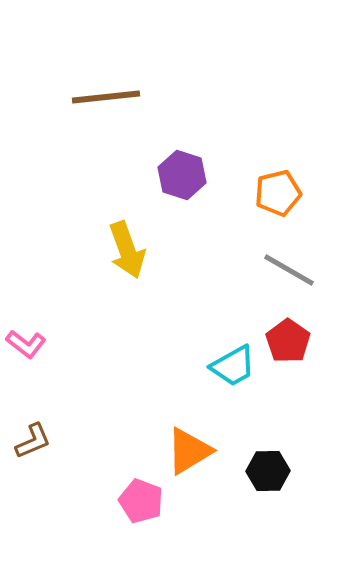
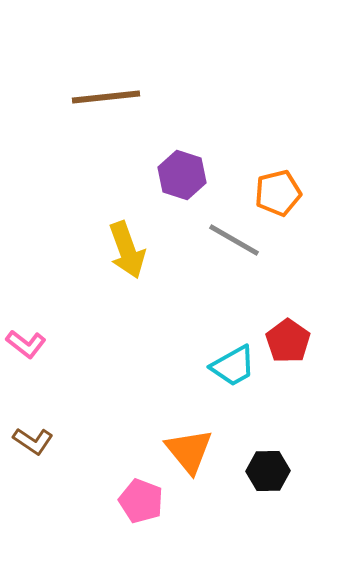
gray line: moved 55 px left, 30 px up
brown L-shape: rotated 57 degrees clockwise
orange triangle: rotated 38 degrees counterclockwise
